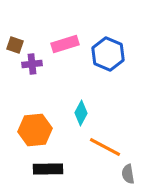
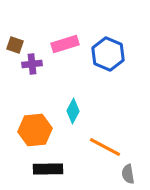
cyan diamond: moved 8 px left, 2 px up
